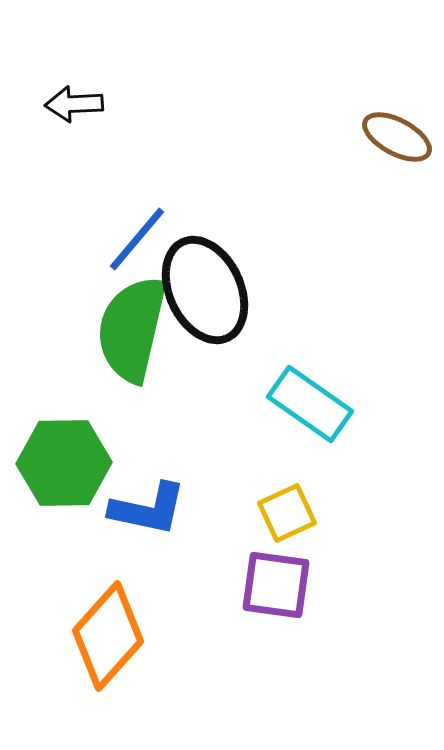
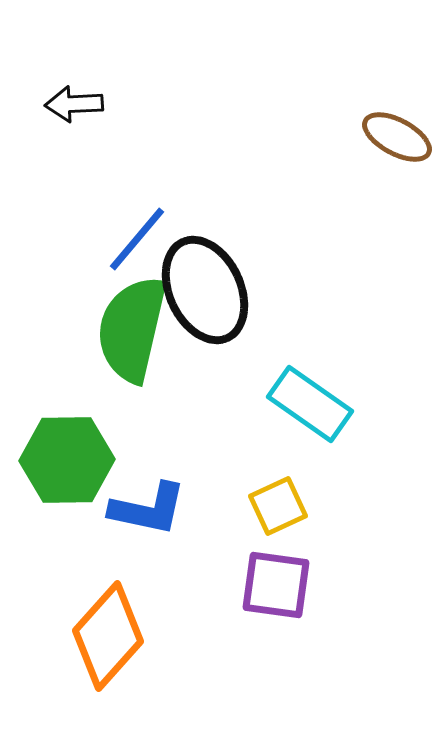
green hexagon: moved 3 px right, 3 px up
yellow square: moved 9 px left, 7 px up
